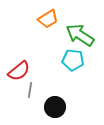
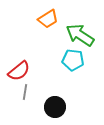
gray line: moved 5 px left, 2 px down
